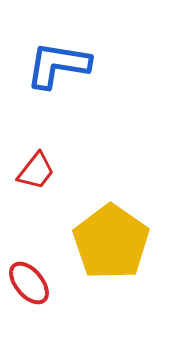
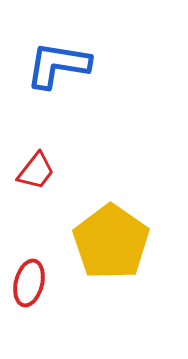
red ellipse: rotated 54 degrees clockwise
